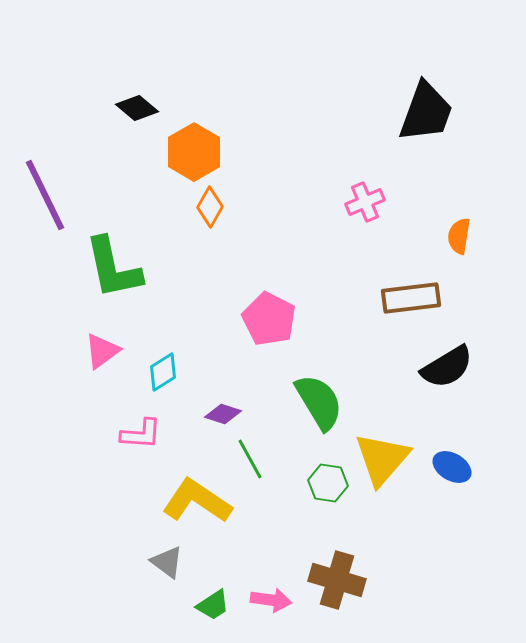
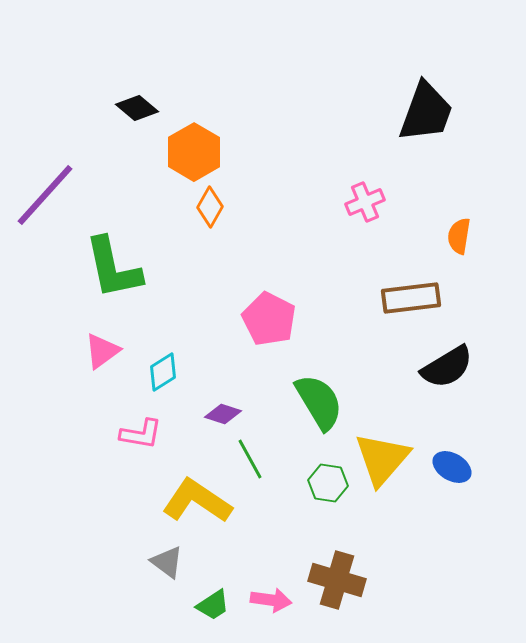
purple line: rotated 68 degrees clockwise
pink L-shape: rotated 6 degrees clockwise
